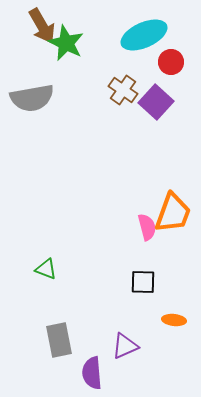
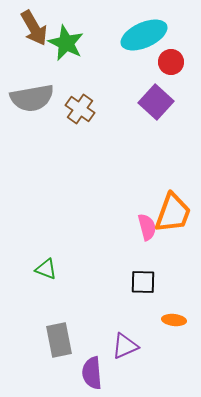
brown arrow: moved 8 px left, 2 px down
brown cross: moved 43 px left, 19 px down
